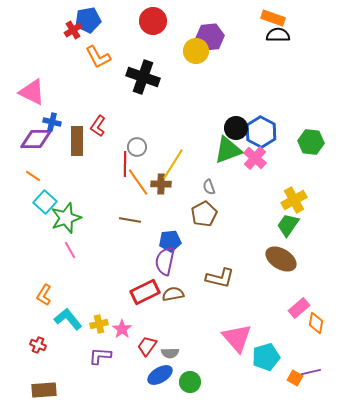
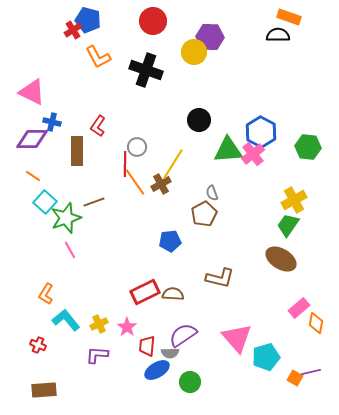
orange rectangle at (273, 18): moved 16 px right, 1 px up
blue pentagon at (88, 20): rotated 25 degrees clockwise
purple hexagon at (210, 37): rotated 8 degrees clockwise
yellow circle at (196, 51): moved 2 px left, 1 px down
black cross at (143, 77): moved 3 px right, 7 px up
black circle at (236, 128): moved 37 px left, 8 px up
purple diamond at (36, 139): moved 4 px left
brown rectangle at (77, 141): moved 10 px down
green hexagon at (311, 142): moved 3 px left, 5 px down
green triangle at (228, 150): rotated 16 degrees clockwise
pink cross at (255, 158): moved 2 px left, 4 px up; rotated 10 degrees clockwise
orange line at (138, 182): moved 3 px left
brown cross at (161, 184): rotated 30 degrees counterclockwise
gray semicircle at (209, 187): moved 3 px right, 6 px down
brown line at (130, 220): moved 36 px left, 18 px up; rotated 30 degrees counterclockwise
purple semicircle at (165, 261): moved 18 px right, 74 px down; rotated 44 degrees clockwise
brown semicircle at (173, 294): rotated 15 degrees clockwise
orange L-shape at (44, 295): moved 2 px right, 1 px up
cyan L-shape at (68, 319): moved 2 px left, 1 px down
yellow cross at (99, 324): rotated 12 degrees counterclockwise
pink star at (122, 329): moved 5 px right, 2 px up
red trapezoid at (147, 346): rotated 30 degrees counterclockwise
purple L-shape at (100, 356): moved 3 px left, 1 px up
blue ellipse at (160, 375): moved 3 px left, 5 px up
